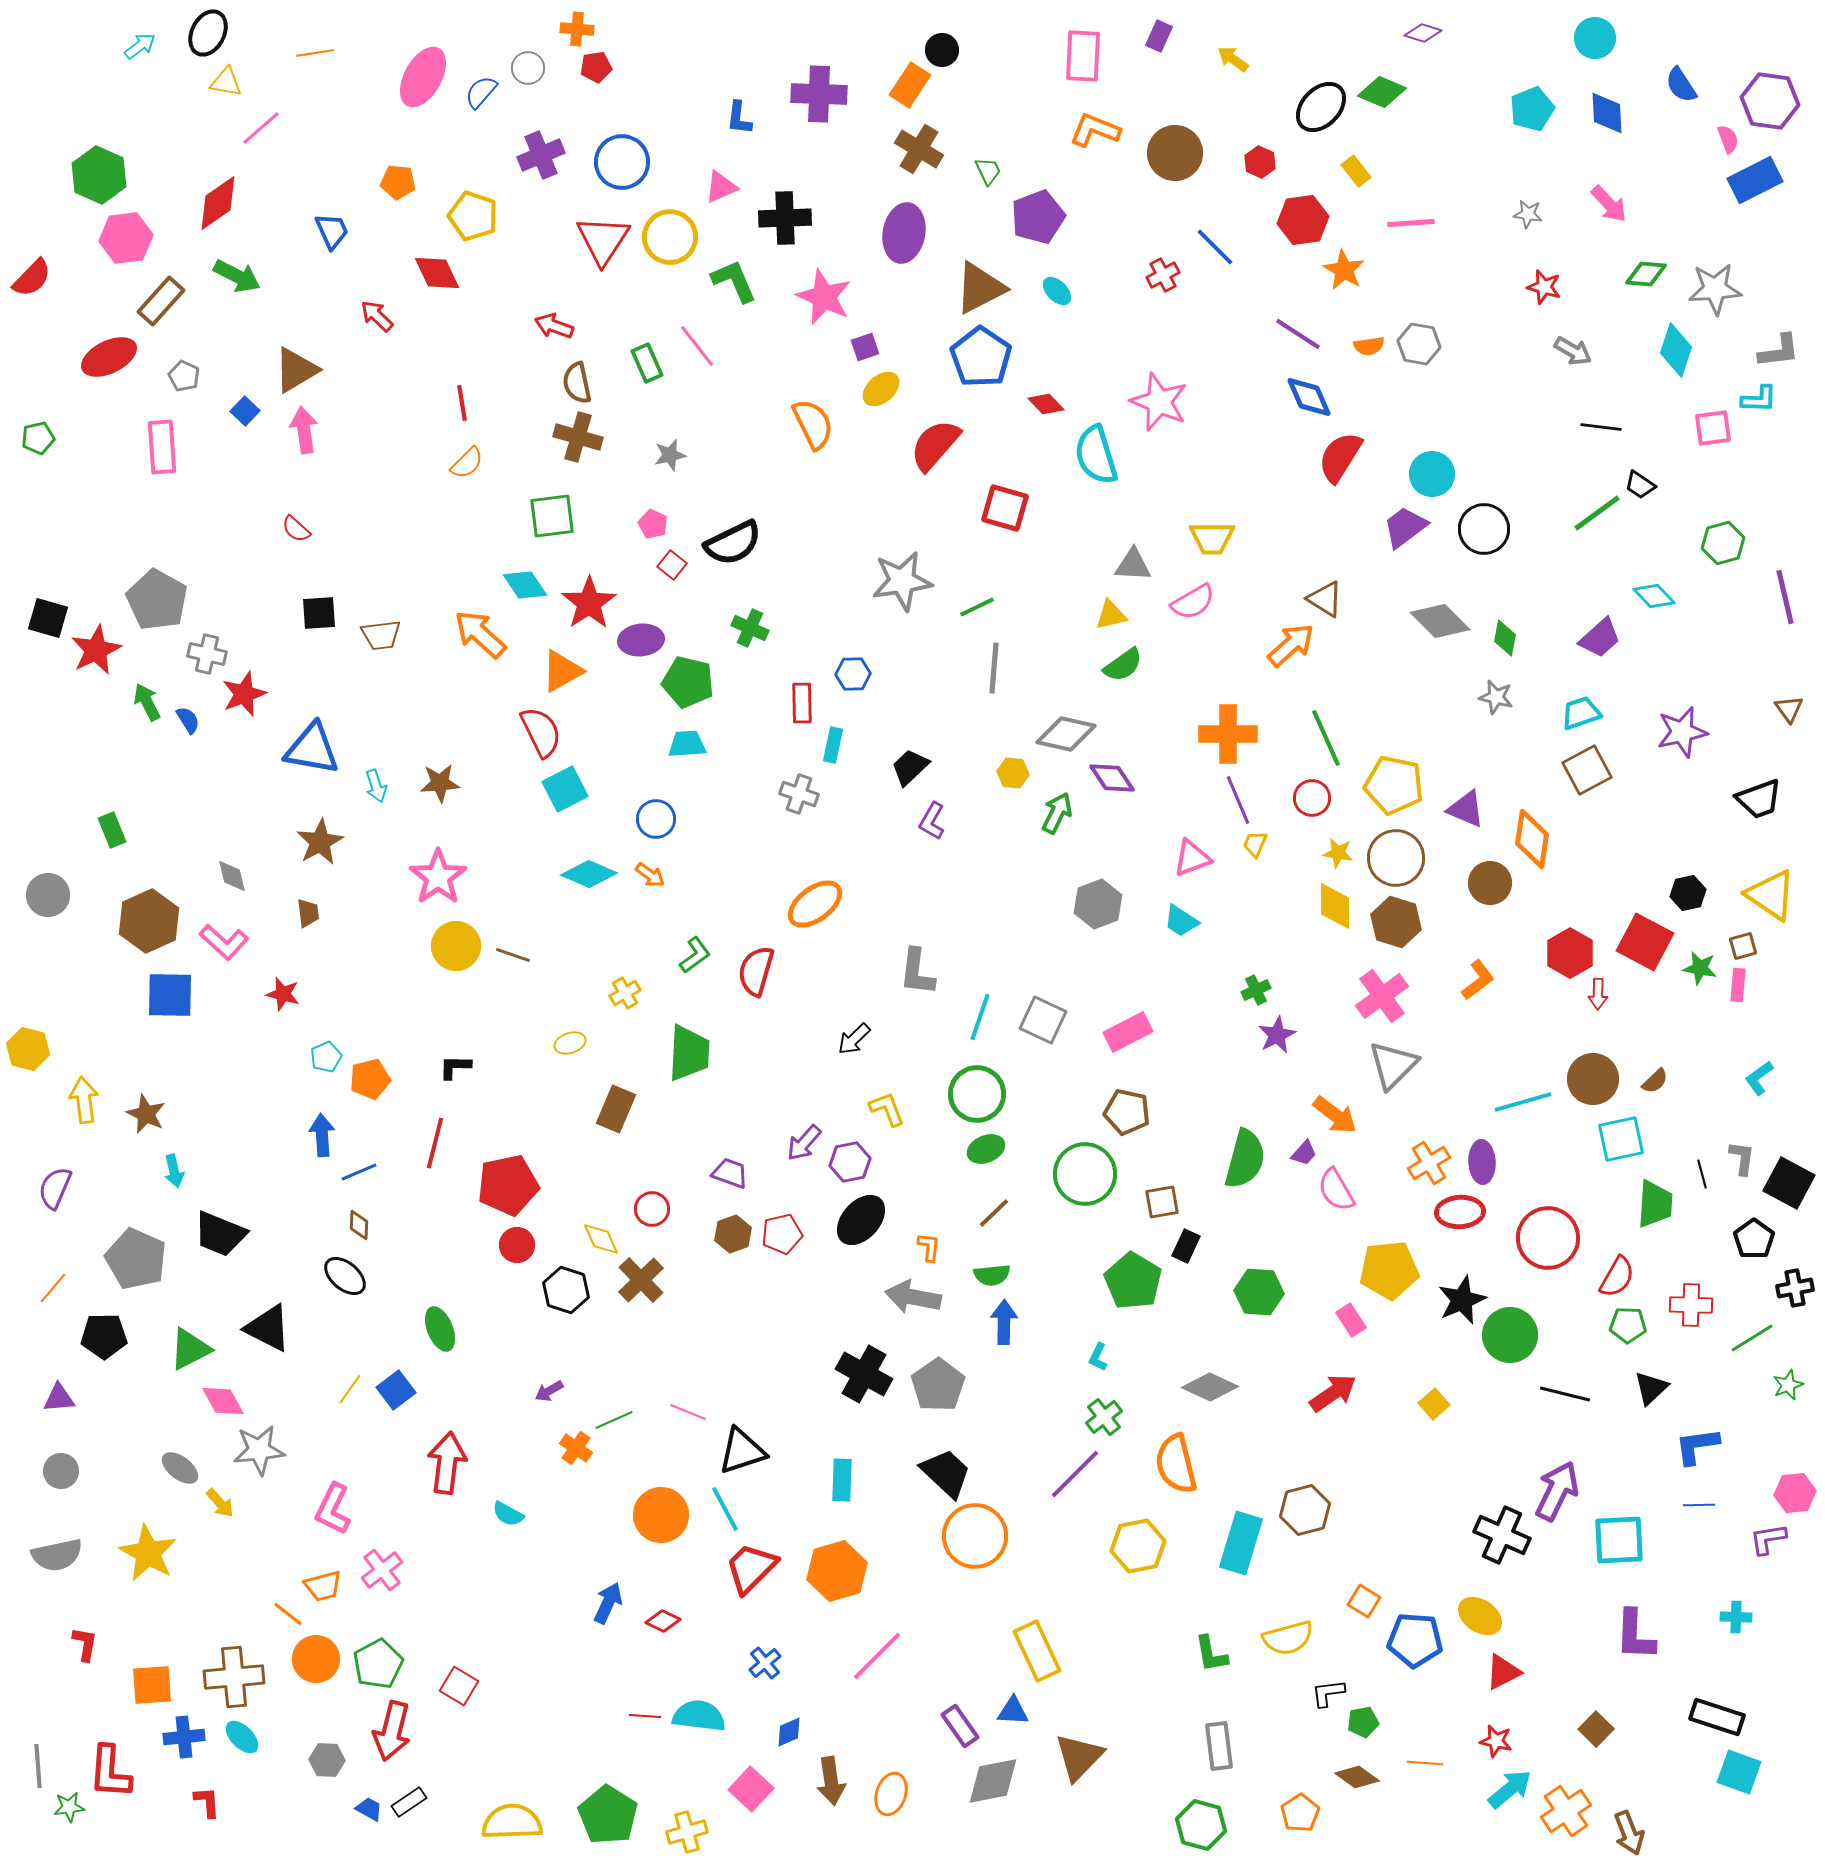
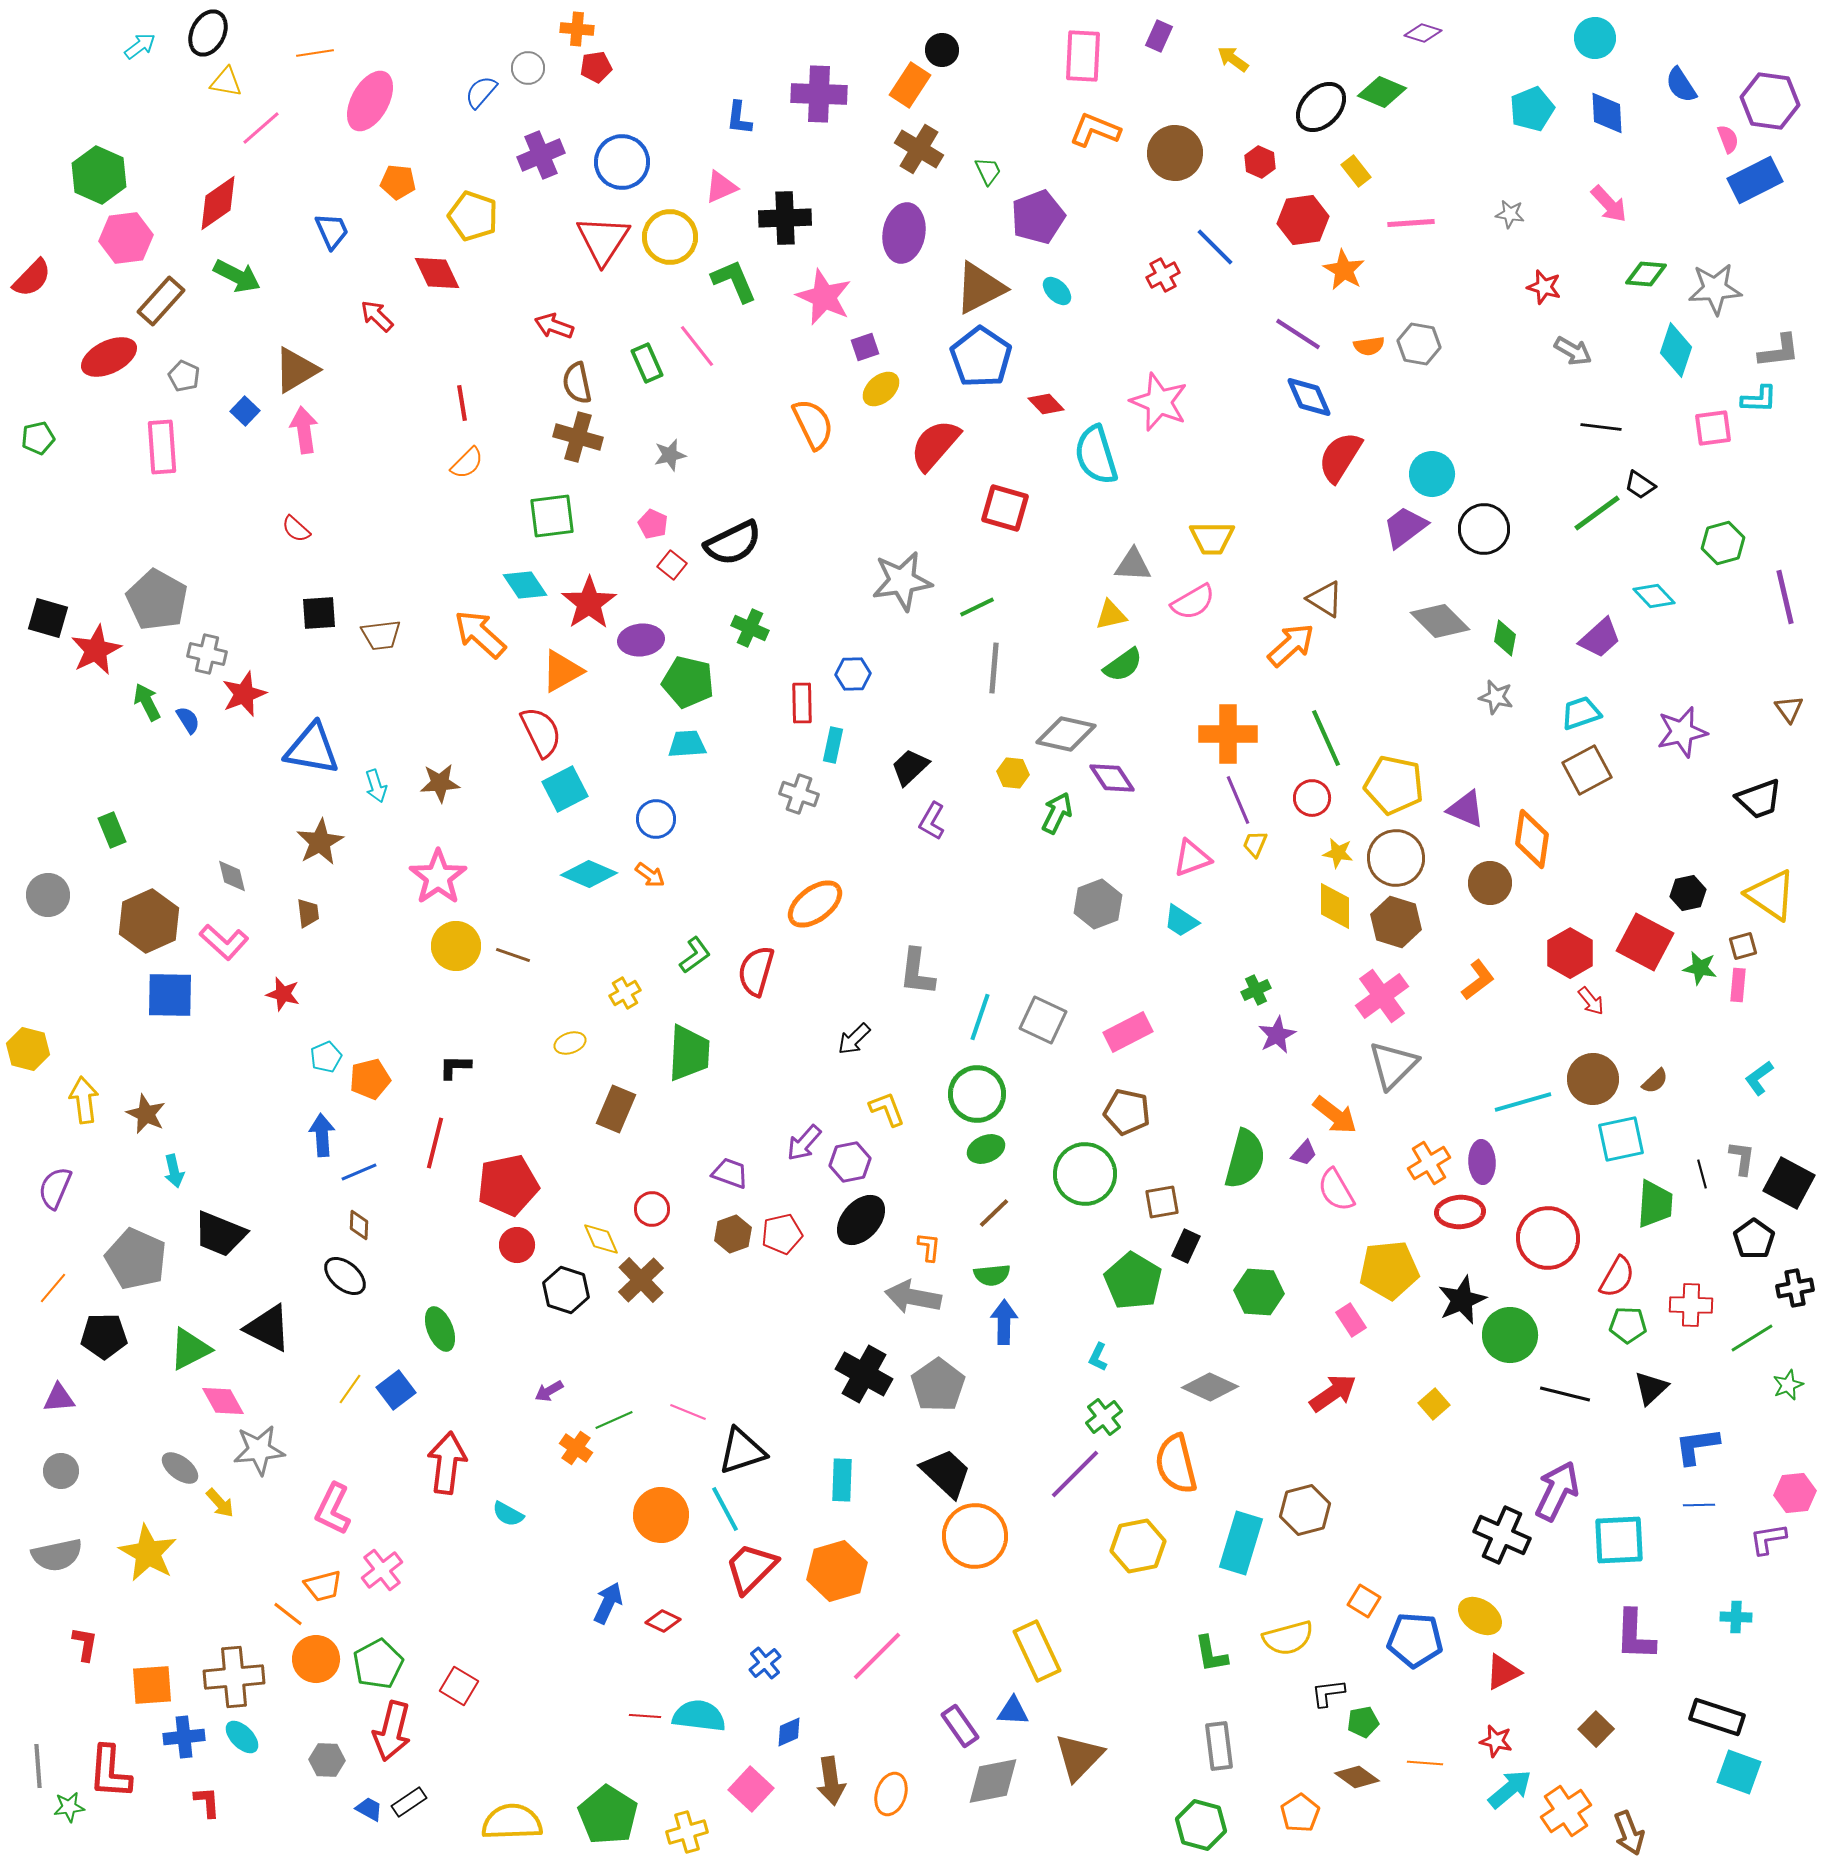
pink ellipse at (423, 77): moved 53 px left, 24 px down
gray star at (1528, 214): moved 18 px left
red arrow at (1598, 994): moved 7 px left, 7 px down; rotated 40 degrees counterclockwise
